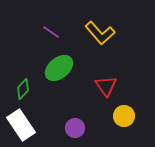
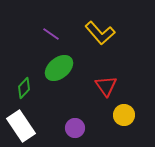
purple line: moved 2 px down
green diamond: moved 1 px right, 1 px up
yellow circle: moved 1 px up
white rectangle: moved 1 px down
